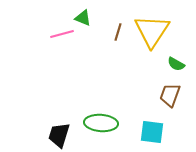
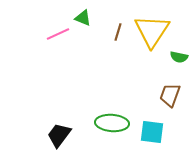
pink line: moved 4 px left; rotated 10 degrees counterclockwise
green semicircle: moved 3 px right, 7 px up; rotated 18 degrees counterclockwise
green ellipse: moved 11 px right
black trapezoid: rotated 20 degrees clockwise
